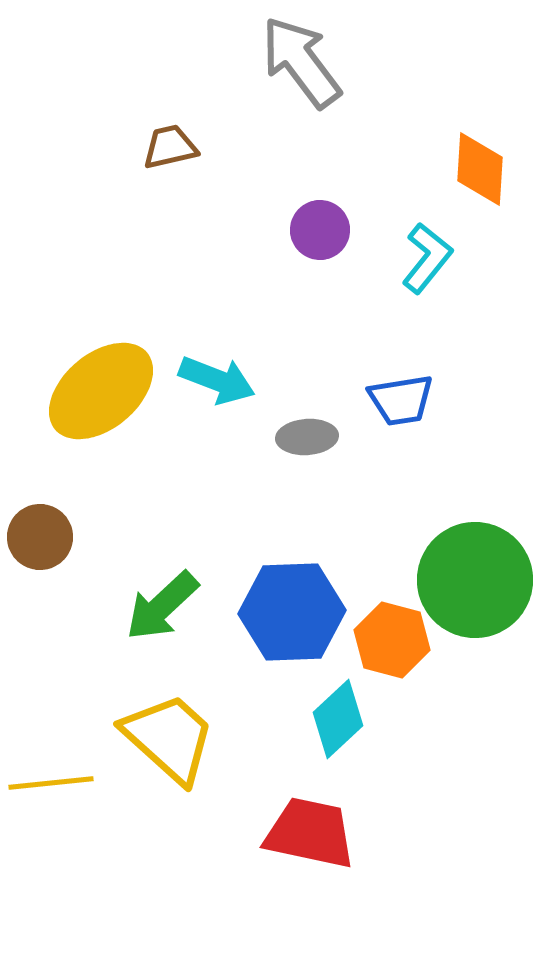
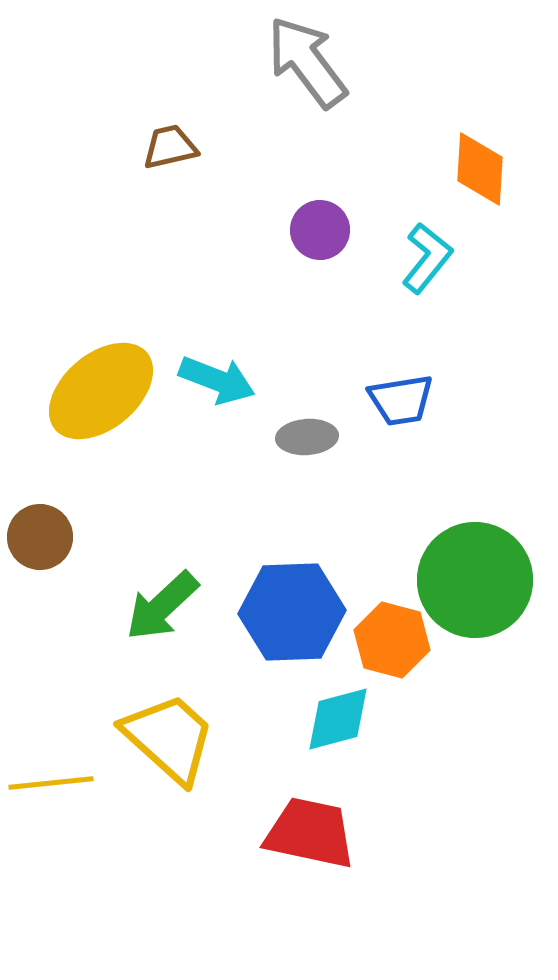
gray arrow: moved 6 px right
cyan diamond: rotated 28 degrees clockwise
